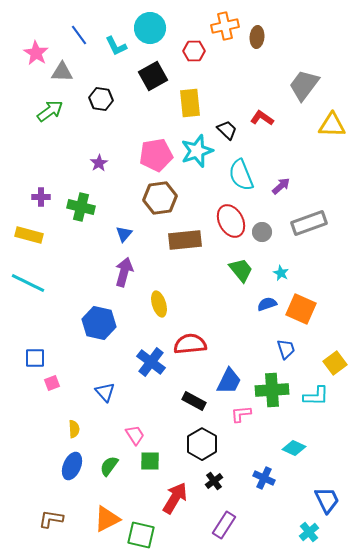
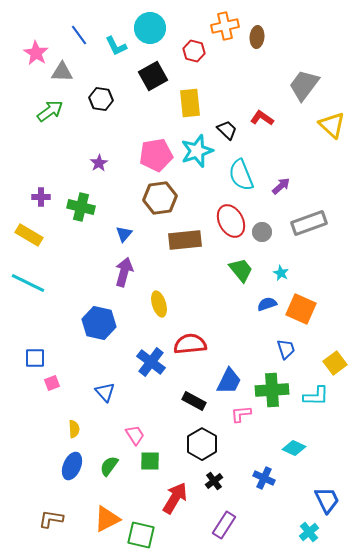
red hexagon at (194, 51): rotated 15 degrees clockwise
yellow triangle at (332, 125): rotated 40 degrees clockwise
yellow rectangle at (29, 235): rotated 16 degrees clockwise
